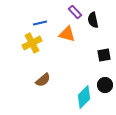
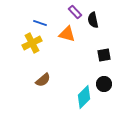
blue line: rotated 32 degrees clockwise
black circle: moved 1 px left, 1 px up
